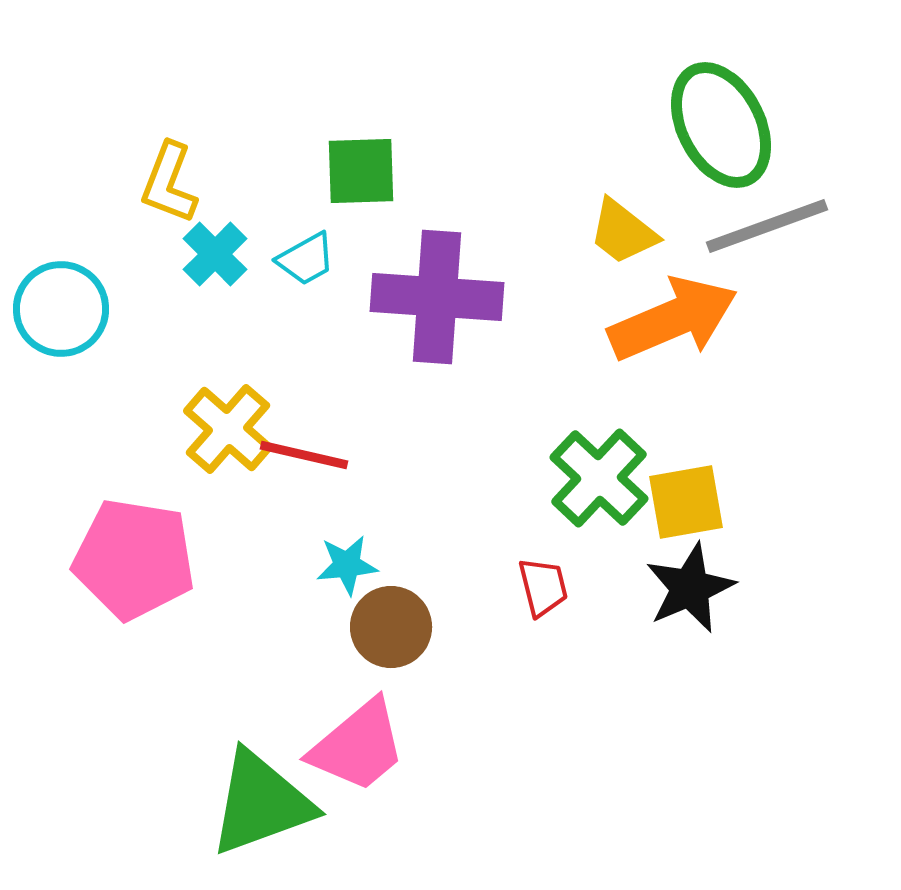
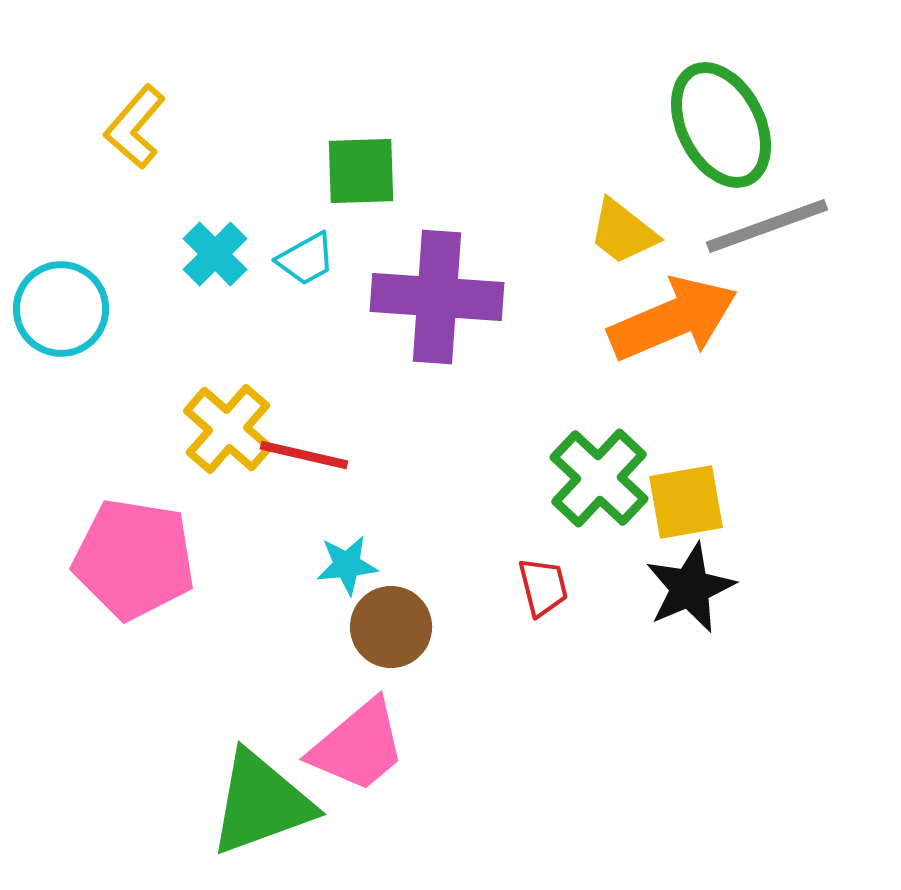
yellow L-shape: moved 34 px left, 56 px up; rotated 20 degrees clockwise
